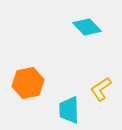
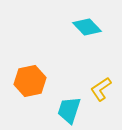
orange hexagon: moved 2 px right, 2 px up
cyan trapezoid: rotated 20 degrees clockwise
